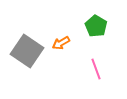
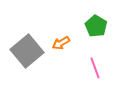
gray square: rotated 16 degrees clockwise
pink line: moved 1 px left, 1 px up
